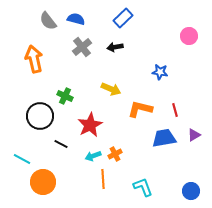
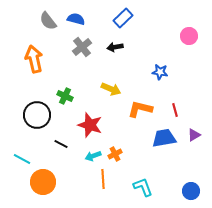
black circle: moved 3 px left, 1 px up
red star: rotated 25 degrees counterclockwise
